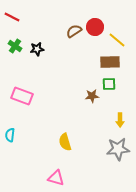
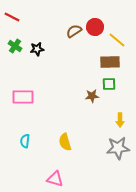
pink rectangle: moved 1 px right, 1 px down; rotated 20 degrees counterclockwise
cyan semicircle: moved 15 px right, 6 px down
gray star: moved 1 px up
pink triangle: moved 1 px left, 1 px down
